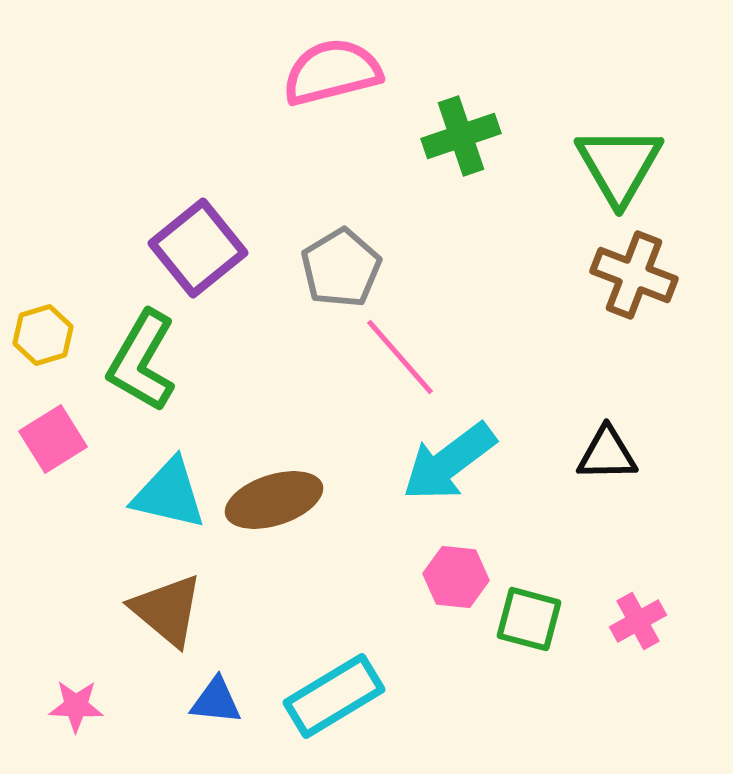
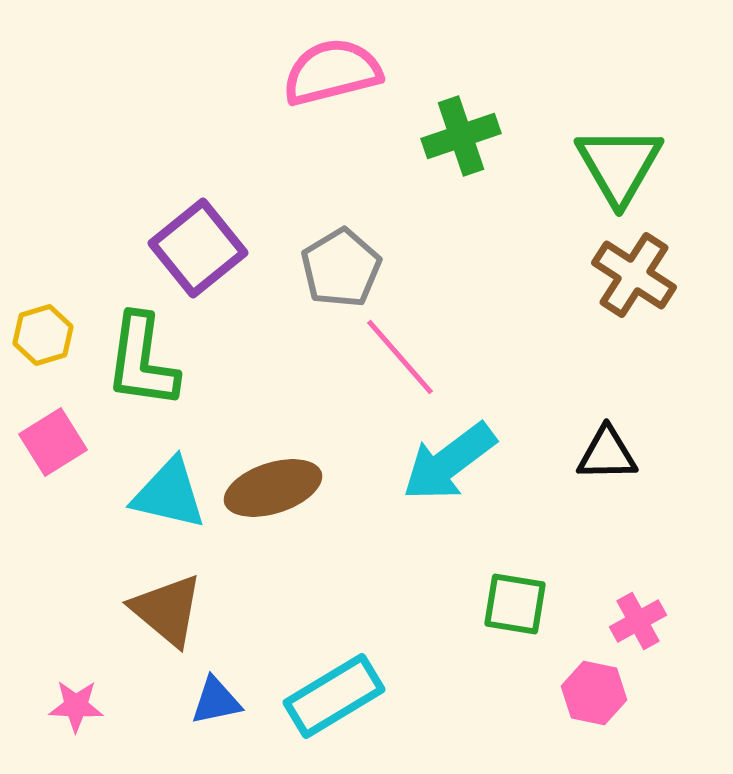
brown cross: rotated 12 degrees clockwise
green L-shape: rotated 22 degrees counterclockwise
pink square: moved 3 px down
brown ellipse: moved 1 px left, 12 px up
pink hexagon: moved 138 px right, 116 px down; rotated 6 degrees clockwise
green square: moved 14 px left, 15 px up; rotated 6 degrees counterclockwise
blue triangle: rotated 18 degrees counterclockwise
